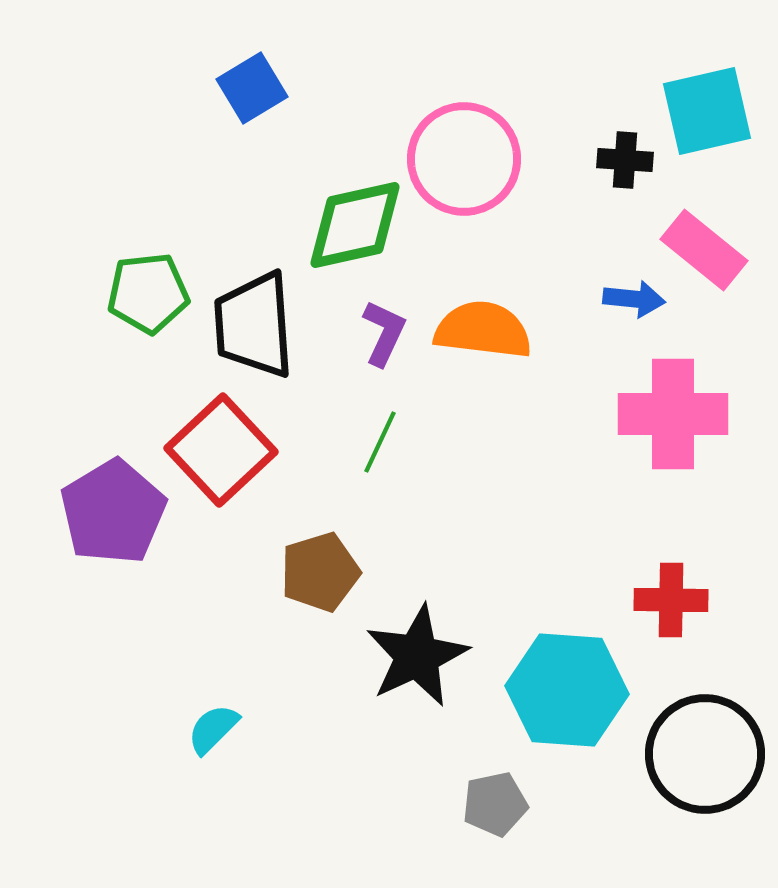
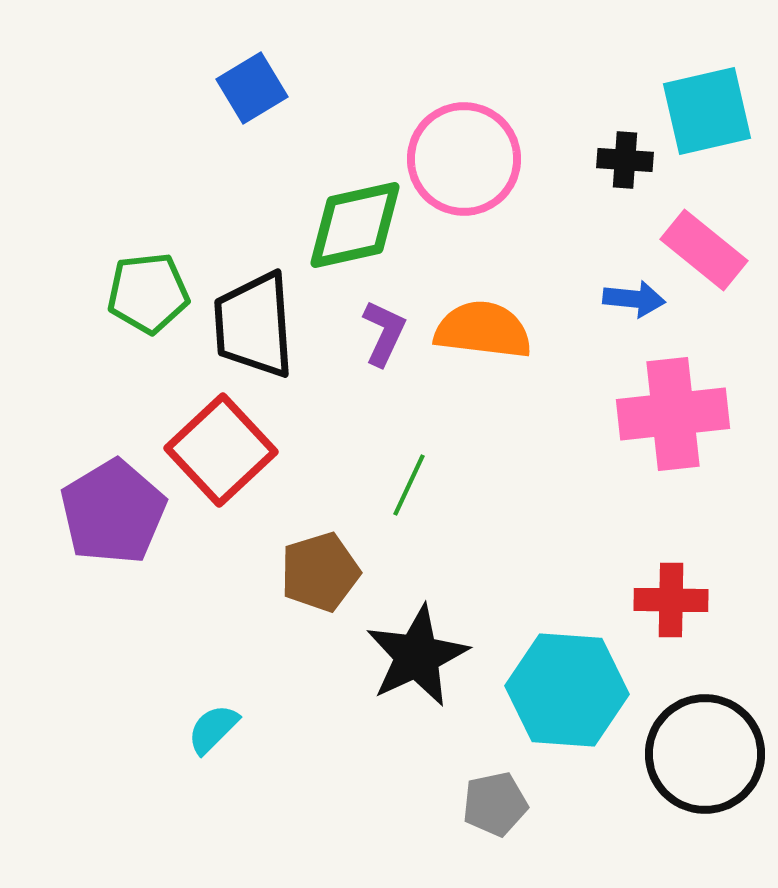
pink cross: rotated 6 degrees counterclockwise
green line: moved 29 px right, 43 px down
